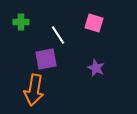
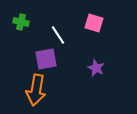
green cross: rotated 14 degrees clockwise
orange arrow: moved 2 px right
